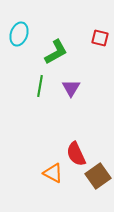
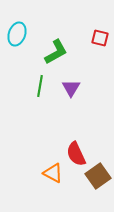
cyan ellipse: moved 2 px left
